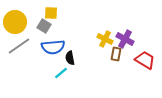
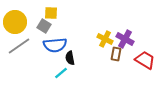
blue semicircle: moved 2 px right, 2 px up
